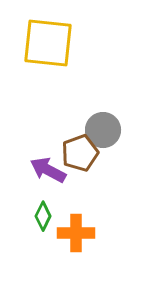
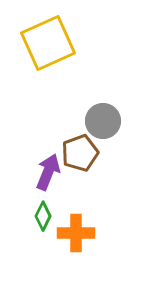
yellow square: rotated 30 degrees counterclockwise
gray circle: moved 9 px up
purple arrow: moved 2 px down; rotated 84 degrees clockwise
